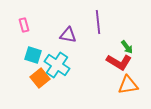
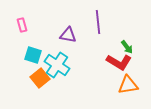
pink rectangle: moved 2 px left
